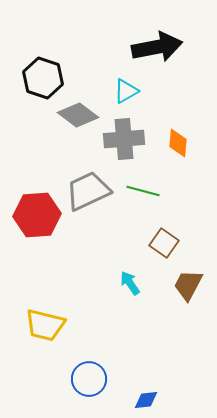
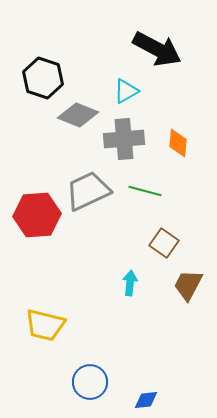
black arrow: moved 2 px down; rotated 39 degrees clockwise
gray diamond: rotated 15 degrees counterclockwise
green line: moved 2 px right
cyan arrow: rotated 40 degrees clockwise
blue circle: moved 1 px right, 3 px down
